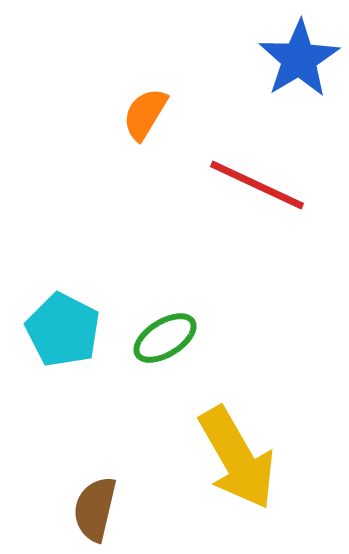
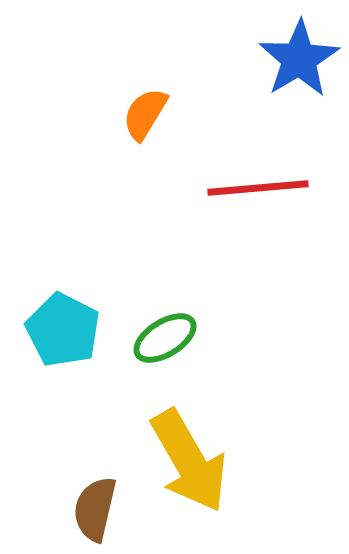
red line: moved 1 px right, 3 px down; rotated 30 degrees counterclockwise
yellow arrow: moved 48 px left, 3 px down
